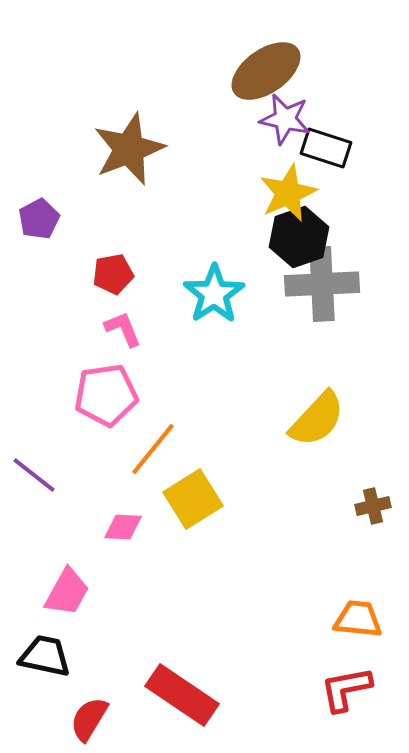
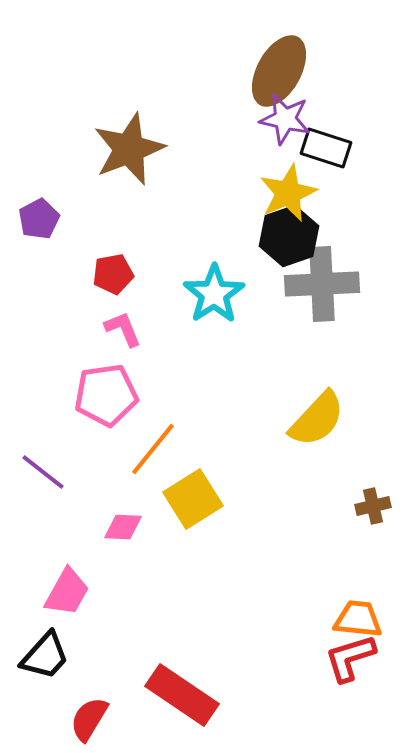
brown ellipse: moved 13 px right; rotated 26 degrees counterclockwise
black hexagon: moved 10 px left, 1 px up
purple line: moved 9 px right, 3 px up
black trapezoid: rotated 120 degrees clockwise
red L-shape: moved 4 px right, 31 px up; rotated 6 degrees counterclockwise
